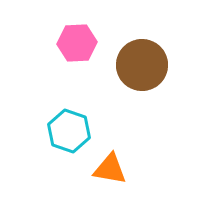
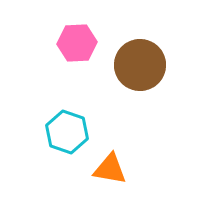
brown circle: moved 2 px left
cyan hexagon: moved 2 px left, 1 px down
